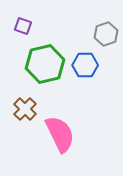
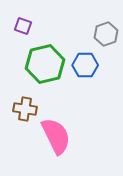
brown cross: rotated 35 degrees counterclockwise
pink semicircle: moved 4 px left, 2 px down
